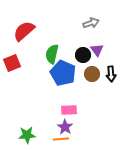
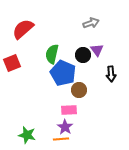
red semicircle: moved 1 px left, 2 px up
brown circle: moved 13 px left, 16 px down
green star: rotated 18 degrees clockwise
